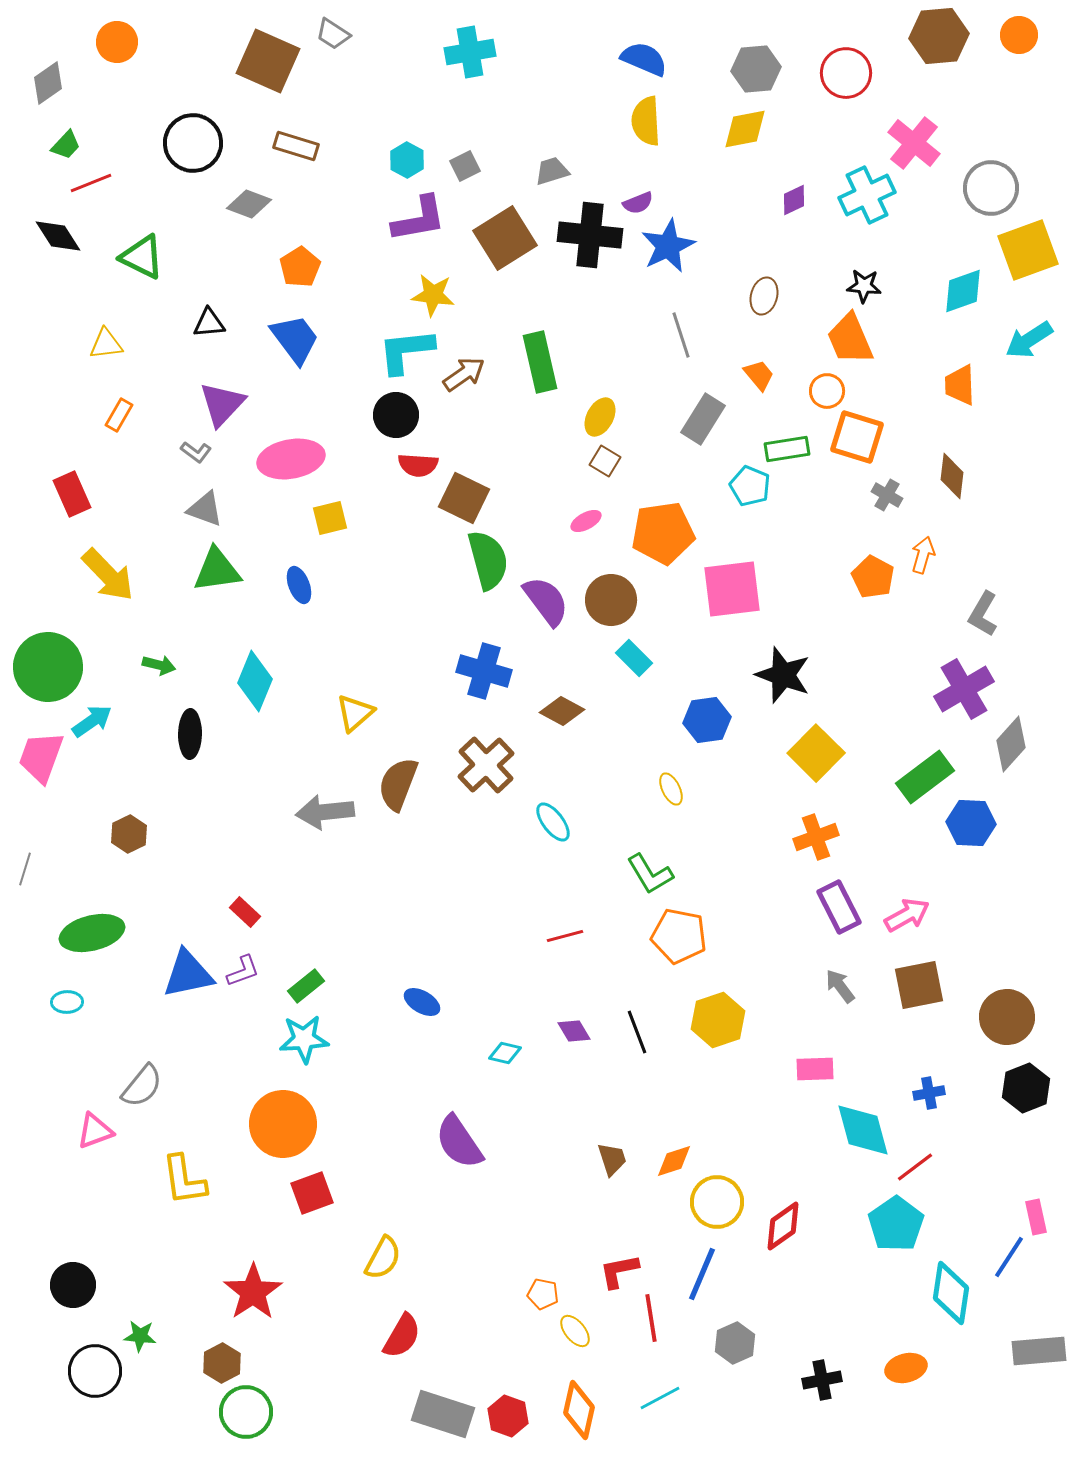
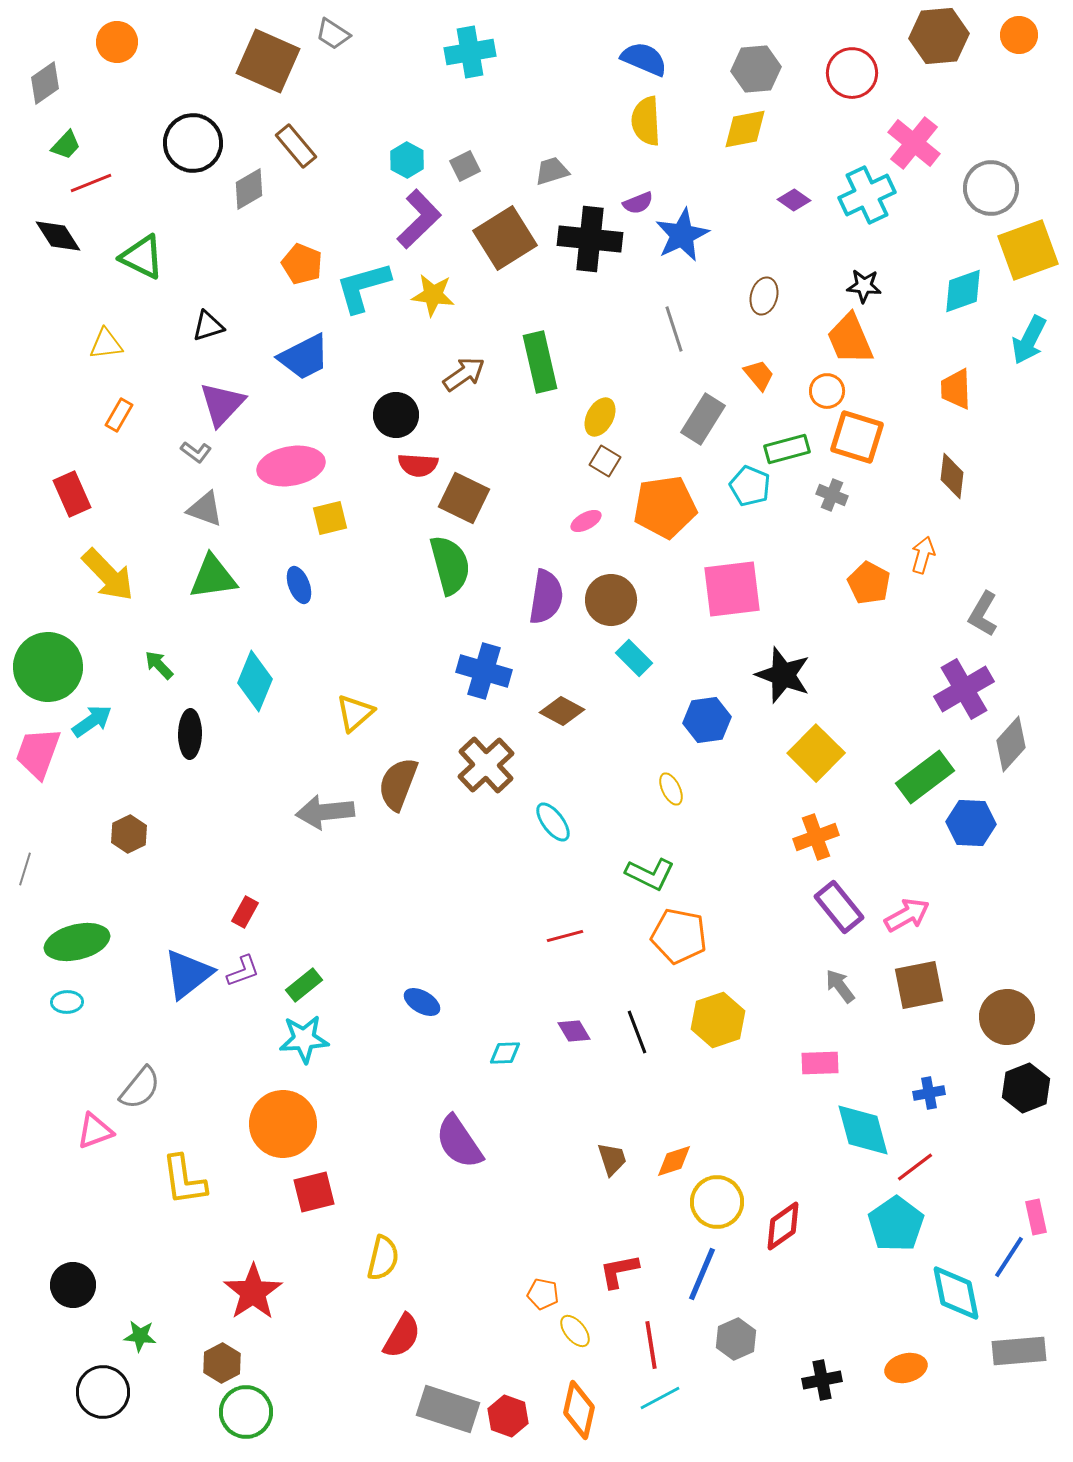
red circle at (846, 73): moved 6 px right
gray diamond at (48, 83): moved 3 px left
brown rectangle at (296, 146): rotated 33 degrees clockwise
purple diamond at (794, 200): rotated 60 degrees clockwise
gray diamond at (249, 204): moved 15 px up; rotated 51 degrees counterclockwise
purple L-shape at (419, 219): rotated 34 degrees counterclockwise
black cross at (590, 235): moved 4 px down
blue star at (668, 246): moved 14 px right, 11 px up
orange pentagon at (300, 267): moved 2 px right, 3 px up; rotated 18 degrees counterclockwise
black triangle at (209, 323): moved 1 px left, 3 px down; rotated 12 degrees counterclockwise
gray line at (681, 335): moved 7 px left, 6 px up
blue trapezoid at (295, 339): moved 9 px right, 18 px down; rotated 100 degrees clockwise
cyan arrow at (1029, 340): rotated 30 degrees counterclockwise
cyan L-shape at (406, 351): moved 43 px left, 64 px up; rotated 10 degrees counterclockwise
orange trapezoid at (960, 385): moved 4 px left, 4 px down
green rectangle at (787, 449): rotated 6 degrees counterclockwise
pink ellipse at (291, 459): moved 7 px down
gray cross at (887, 495): moved 55 px left; rotated 8 degrees counterclockwise
orange pentagon at (663, 533): moved 2 px right, 26 px up
green semicircle at (488, 560): moved 38 px left, 5 px down
green triangle at (217, 570): moved 4 px left, 7 px down
orange pentagon at (873, 577): moved 4 px left, 6 px down
purple semicircle at (546, 601): moved 4 px up; rotated 46 degrees clockwise
green arrow at (159, 665): rotated 148 degrees counterclockwise
pink trapezoid at (41, 757): moved 3 px left, 4 px up
green L-shape at (650, 874): rotated 33 degrees counterclockwise
purple rectangle at (839, 907): rotated 12 degrees counterclockwise
red rectangle at (245, 912): rotated 76 degrees clockwise
green ellipse at (92, 933): moved 15 px left, 9 px down
blue triangle at (188, 974): rotated 26 degrees counterclockwise
green rectangle at (306, 986): moved 2 px left, 1 px up
cyan diamond at (505, 1053): rotated 16 degrees counterclockwise
pink rectangle at (815, 1069): moved 5 px right, 6 px up
gray semicircle at (142, 1086): moved 2 px left, 2 px down
red square at (312, 1193): moved 2 px right, 1 px up; rotated 6 degrees clockwise
yellow semicircle at (383, 1258): rotated 15 degrees counterclockwise
cyan diamond at (951, 1293): moved 5 px right; rotated 20 degrees counterclockwise
red line at (651, 1318): moved 27 px down
gray hexagon at (735, 1343): moved 1 px right, 4 px up
gray rectangle at (1039, 1351): moved 20 px left
black circle at (95, 1371): moved 8 px right, 21 px down
gray rectangle at (443, 1414): moved 5 px right, 5 px up
